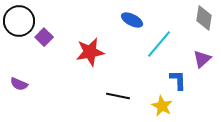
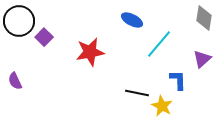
purple semicircle: moved 4 px left, 3 px up; rotated 42 degrees clockwise
black line: moved 19 px right, 3 px up
